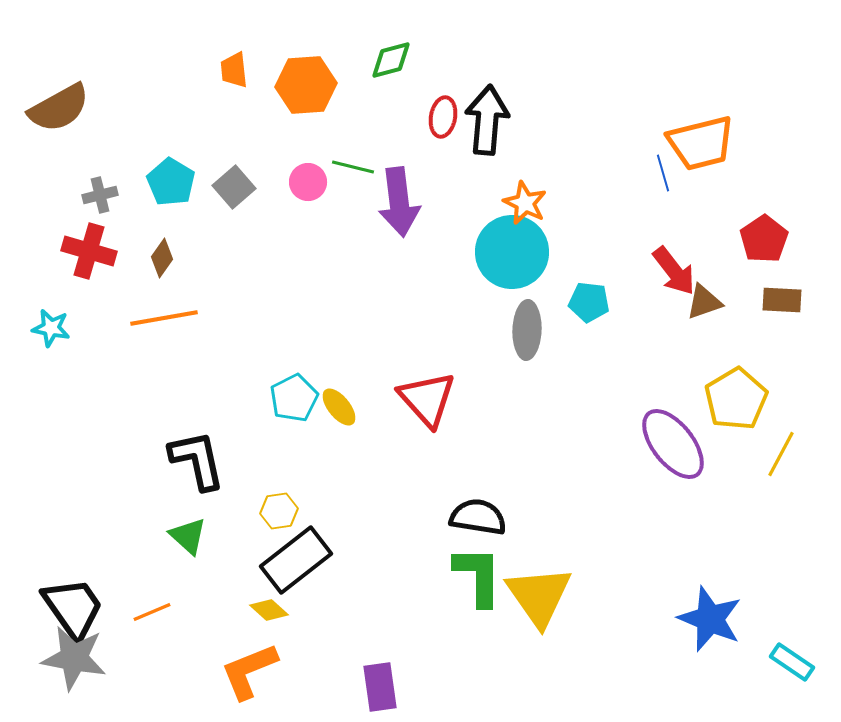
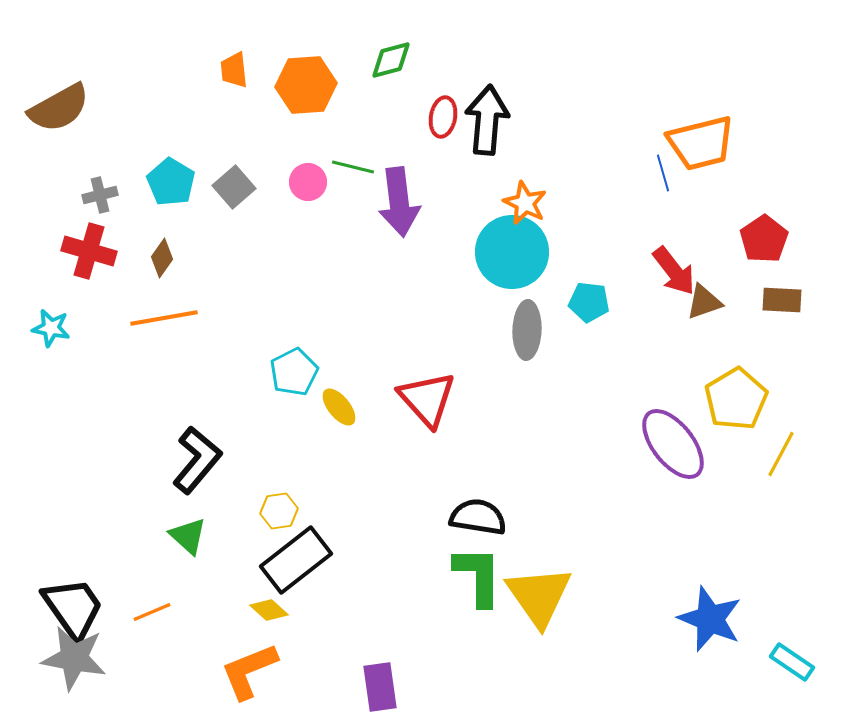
cyan pentagon at (294, 398): moved 26 px up
black L-shape at (197, 460): rotated 52 degrees clockwise
